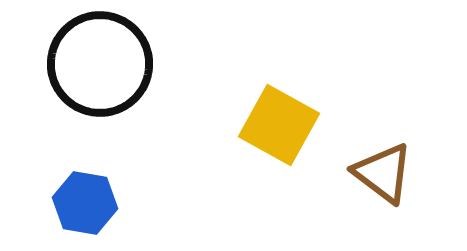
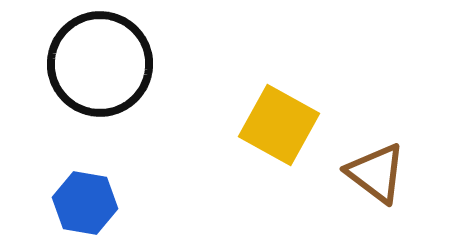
brown triangle: moved 7 px left
